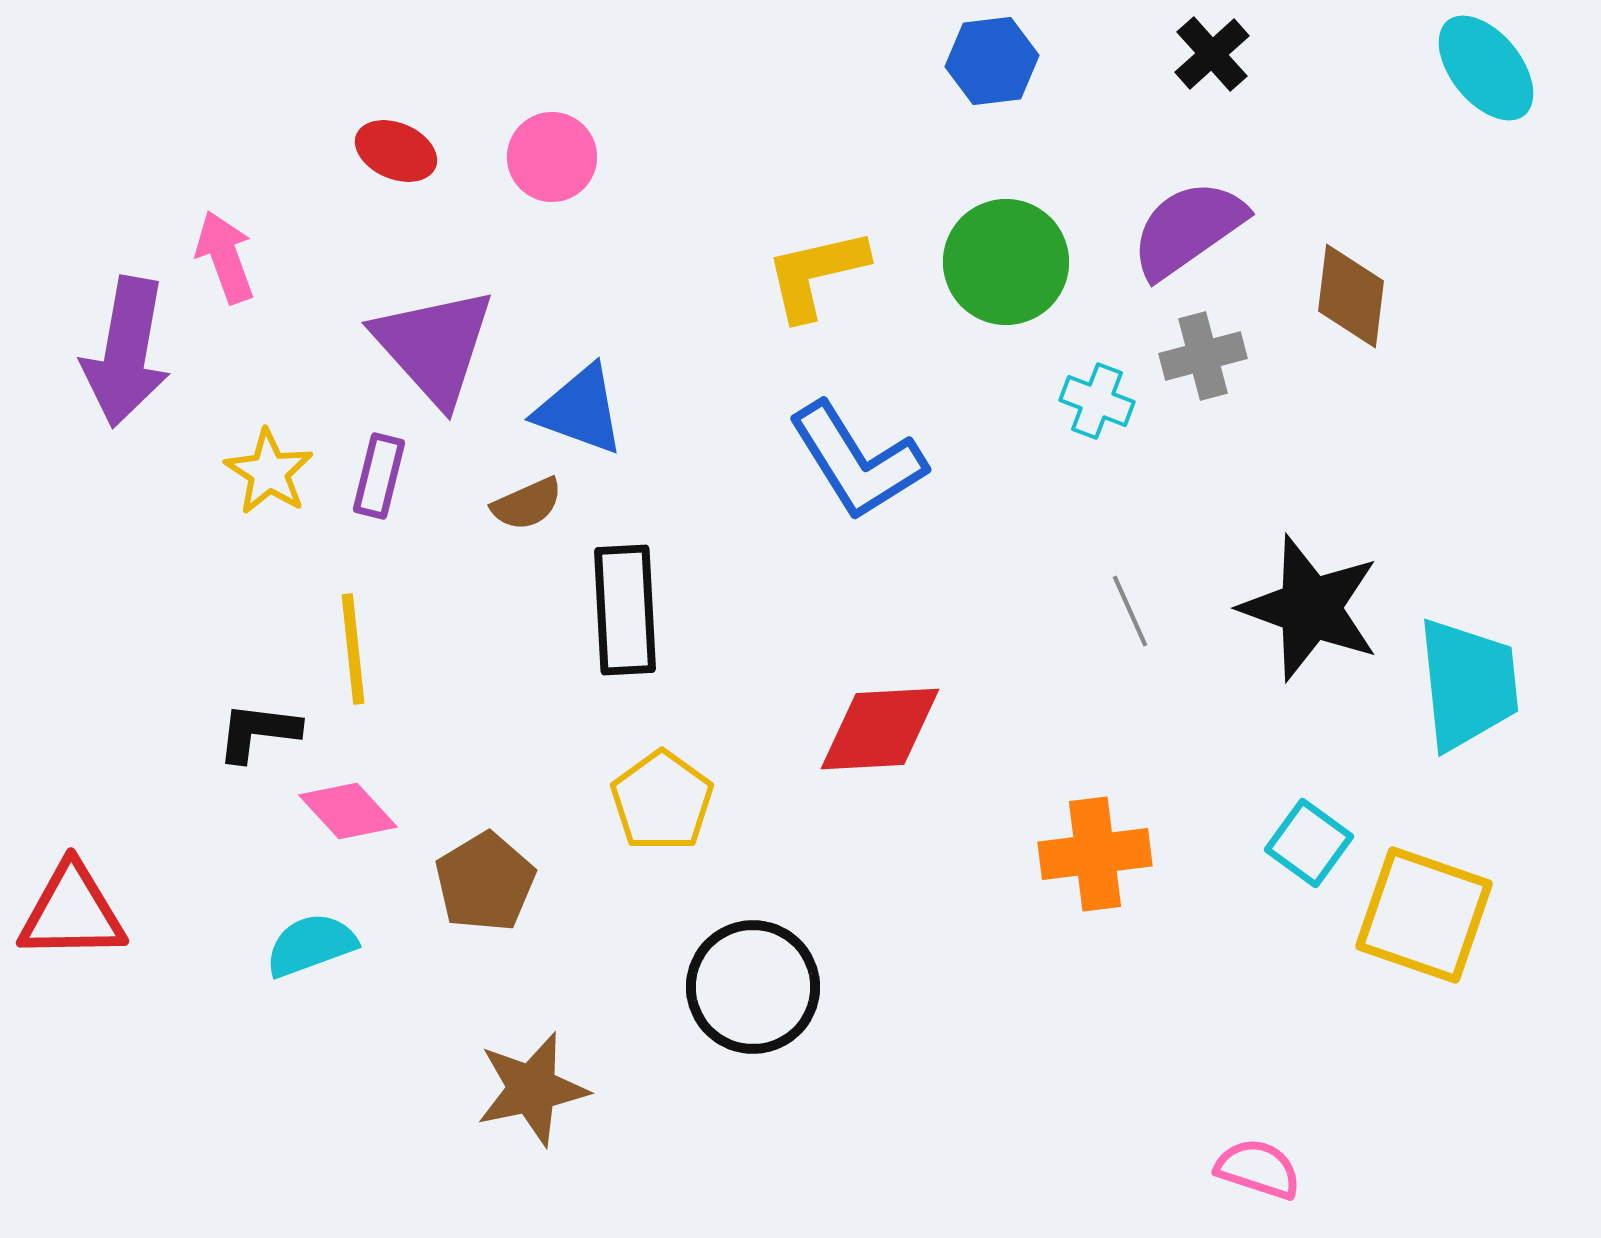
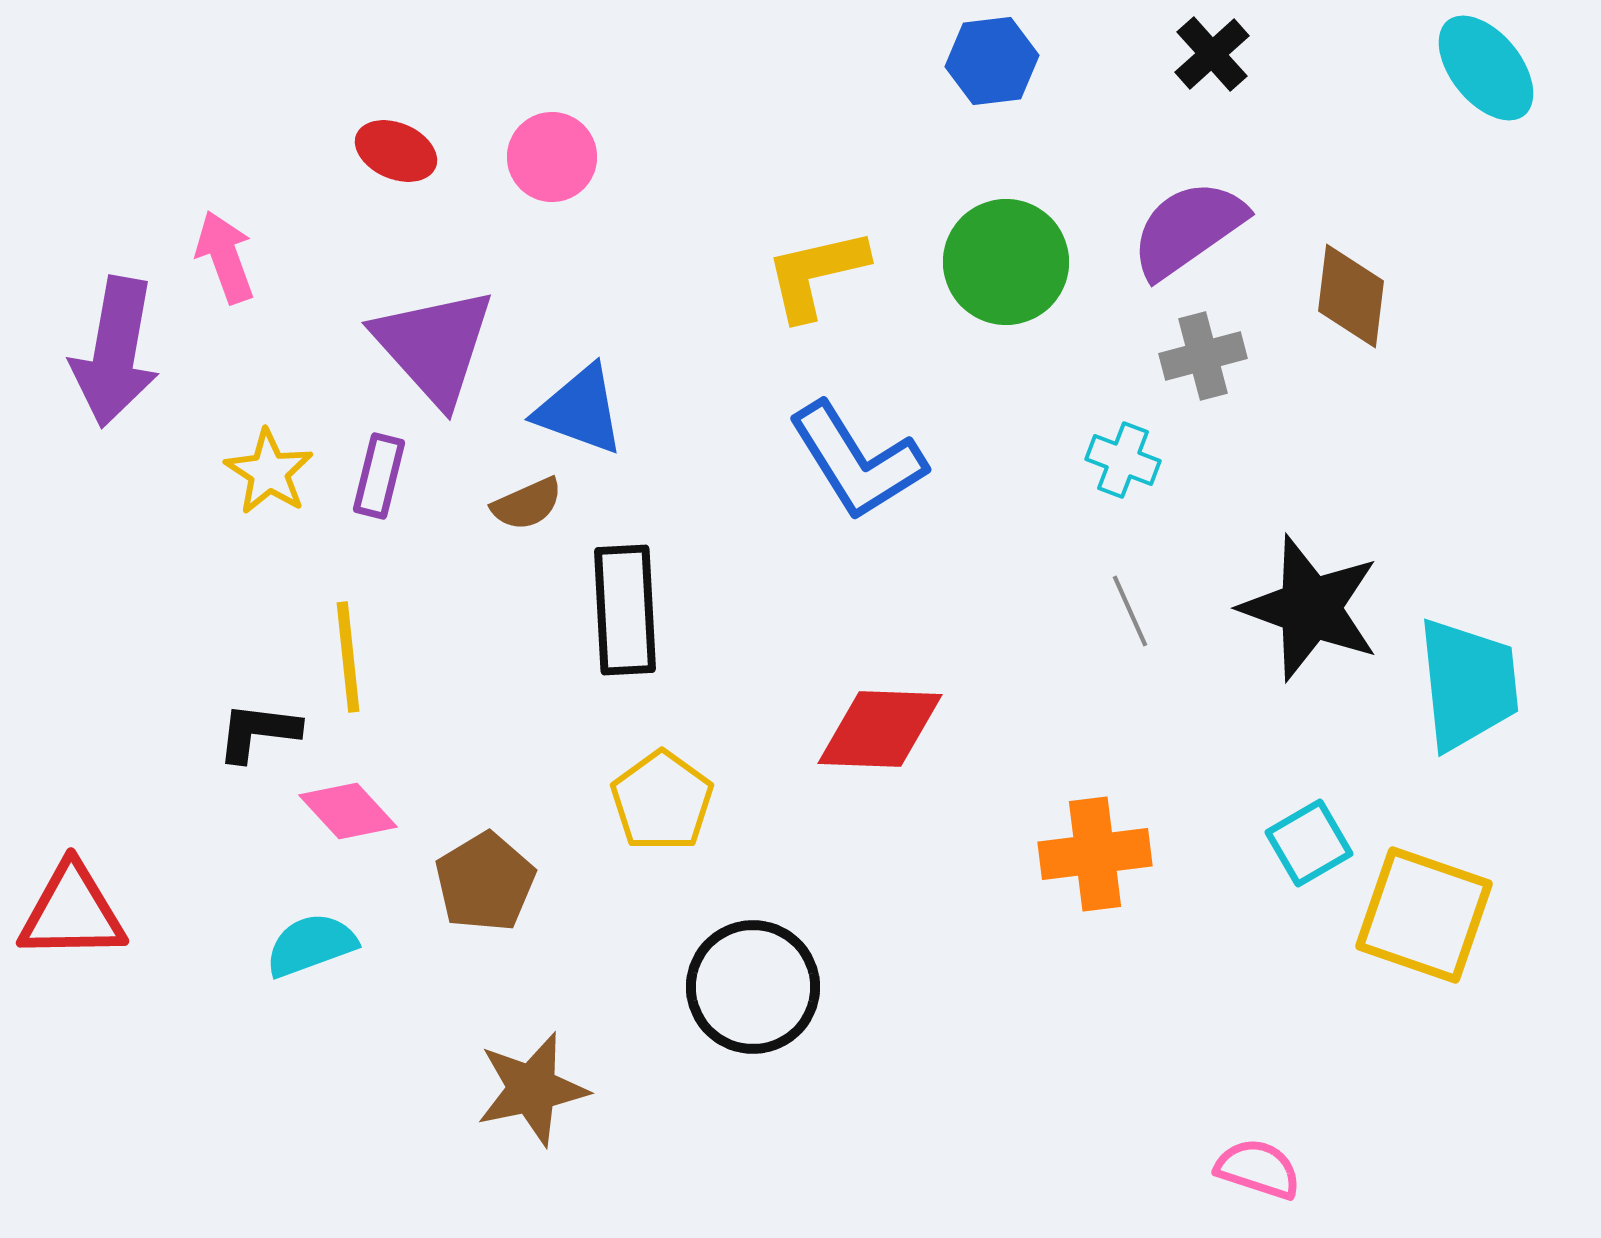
purple arrow: moved 11 px left
cyan cross: moved 26 px right, 59 px down
yellow line: moved 5 px left, 8 px down
red diamond: rotated 5 degrees clockwise
cyan square: rotated 24 degrees clockwise
